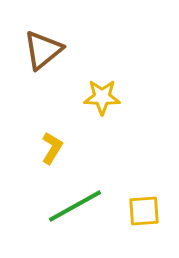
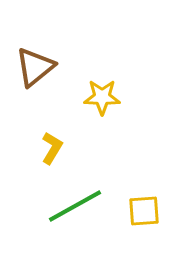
brown triangle: moved 8 px left, 17 px down
